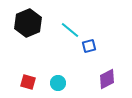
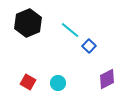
blue square: rotated 32 degrees counterclockwise
red square: rotated 14 degrees clockwise
